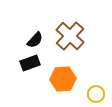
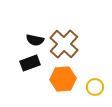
brown cross: moved 6 px left, 8 px down
black semicircle: rotated 60 degrees clockwise
yellow circle: moved 1 px left, 7 px up
